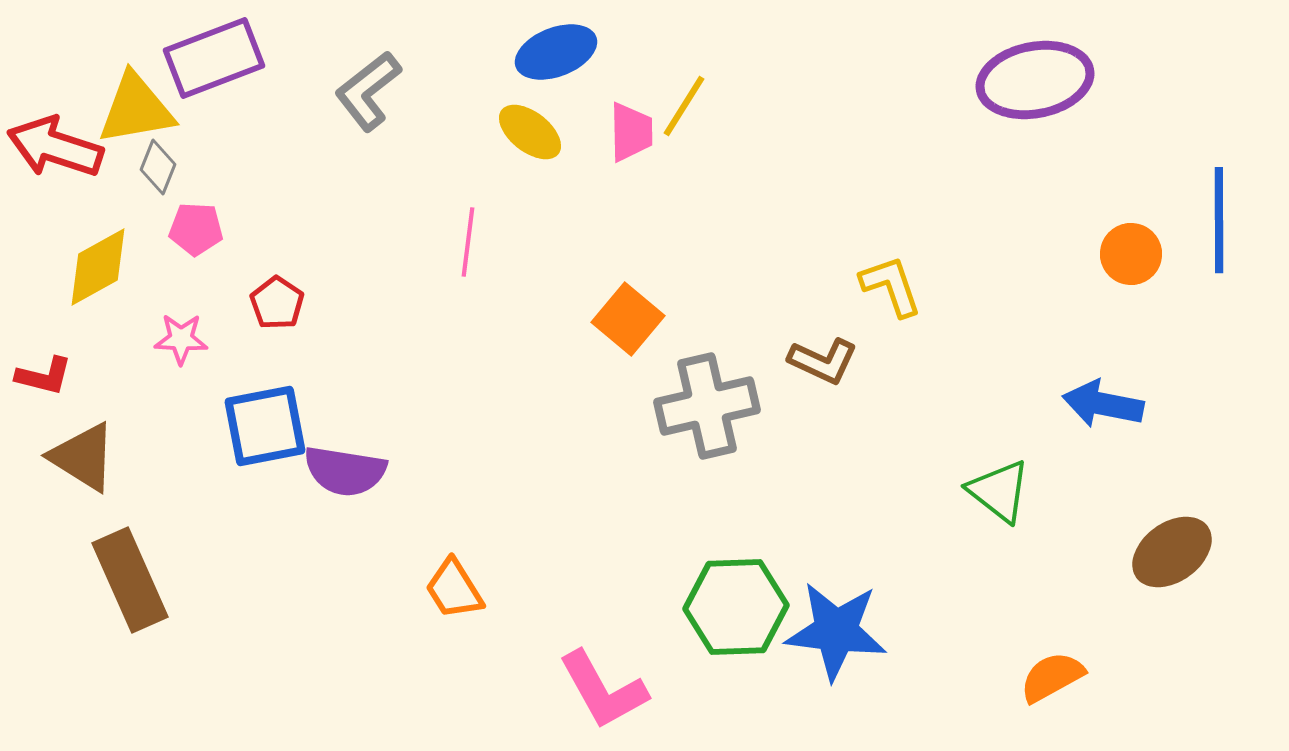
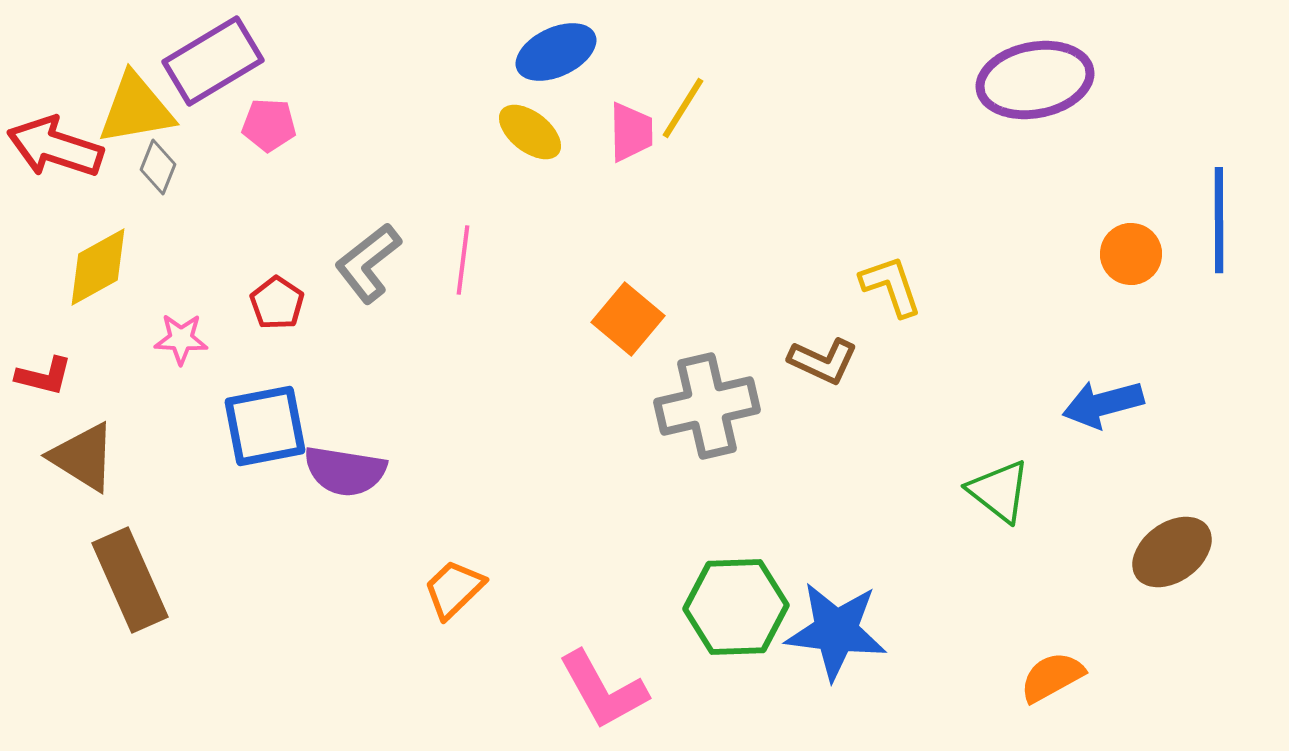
blue ellipse: rotated 4 degrees counterclockwise
purple rectangle: moved 1 px left, 3 px down; rotated 10 degrees counterclockwise
gray L-shape: moved 172 px down
yellow line: moved 1 px left, 2 px down
pink pentagon: moved 73 px right, 104 px up
pink line: moved 5 px left, 18 px down
blue arrow: rotated 26 degrees counterclockwise
orange trapezoid: rotated 78 degrees clockwise
